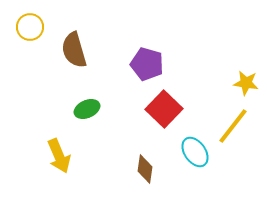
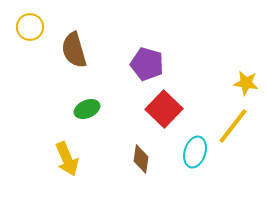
cyan ellipse: rotated 52 degrees clockwise
yellow arrow: moved 8 px right, 3 px down
brown diamond: moved 4 px left, 10 px up
